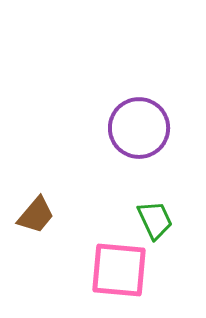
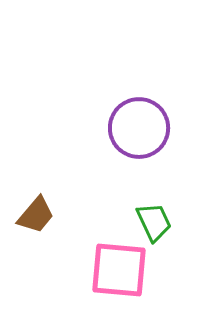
green trapezoid: moved 1 px left, 2 px down
